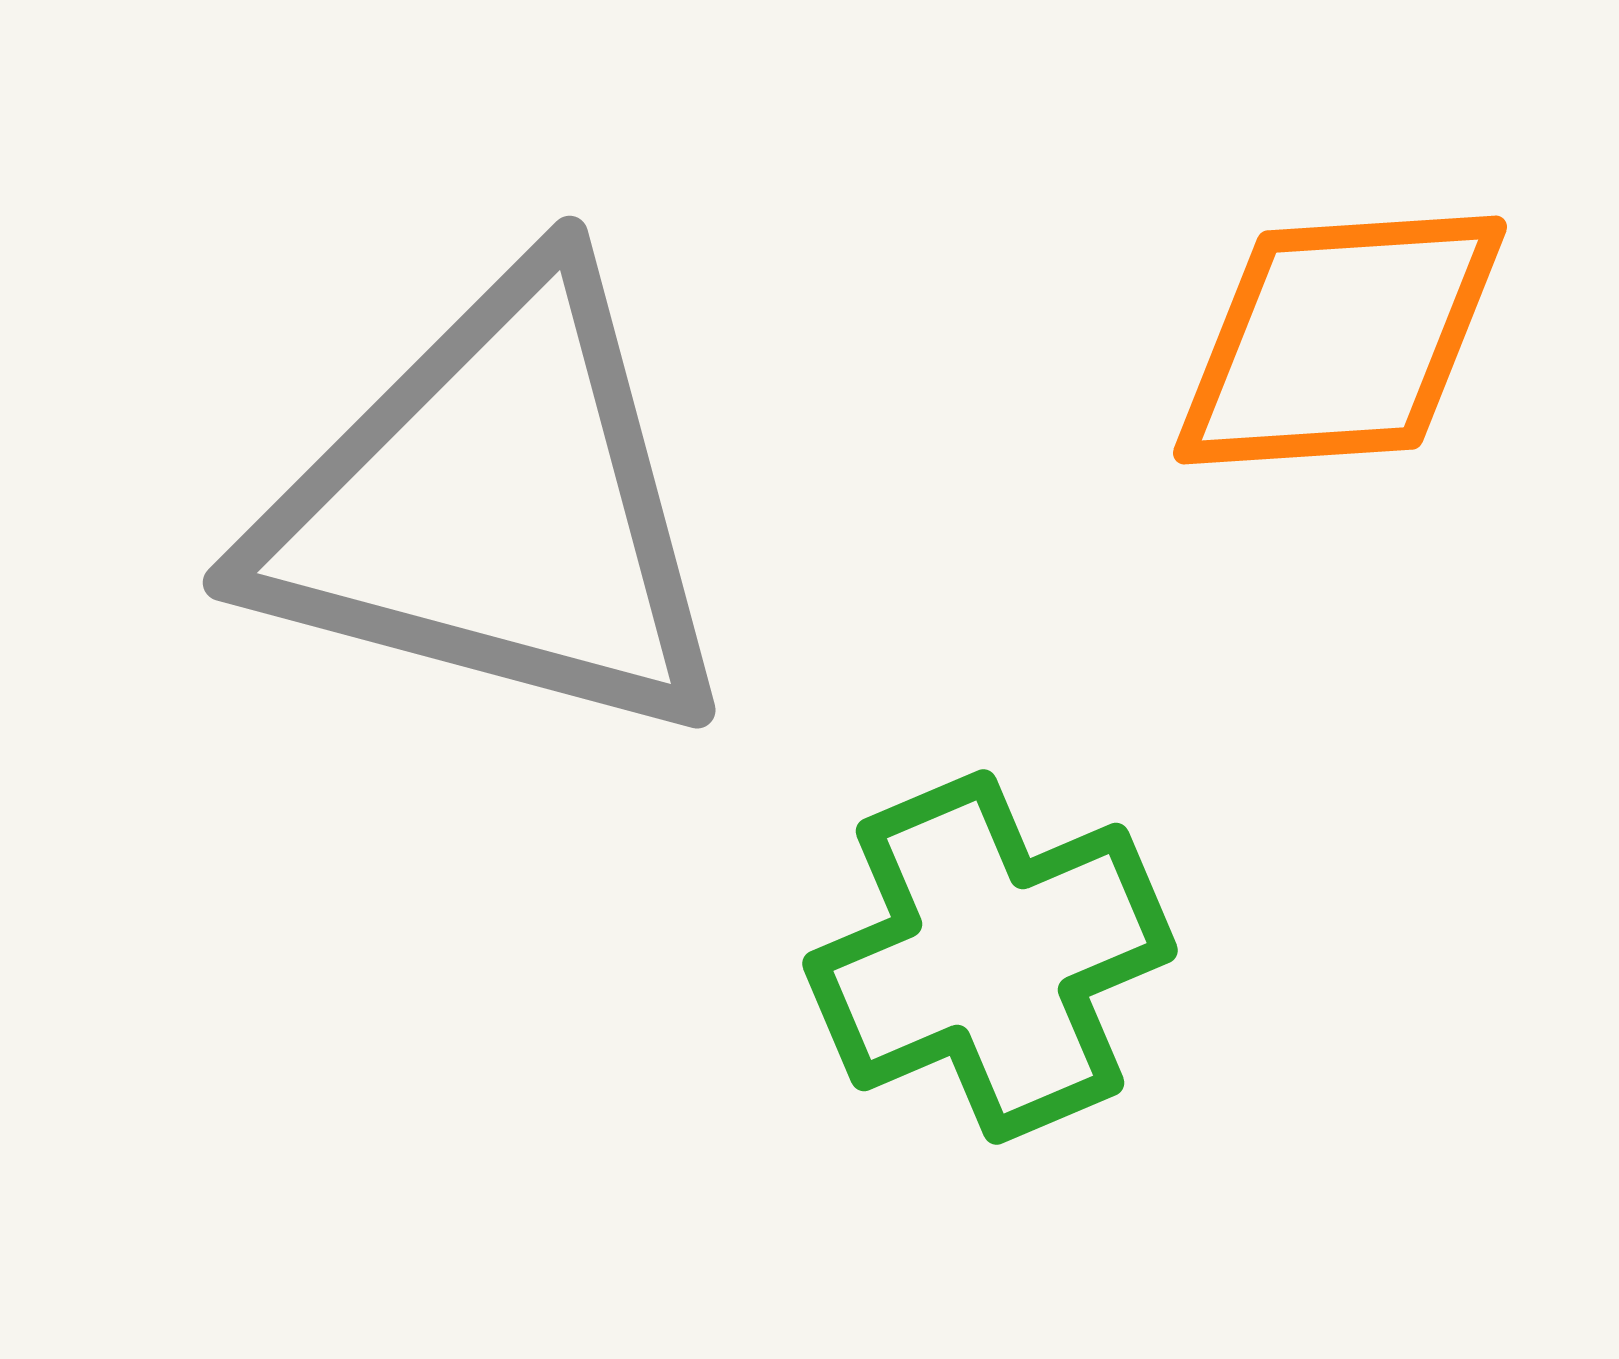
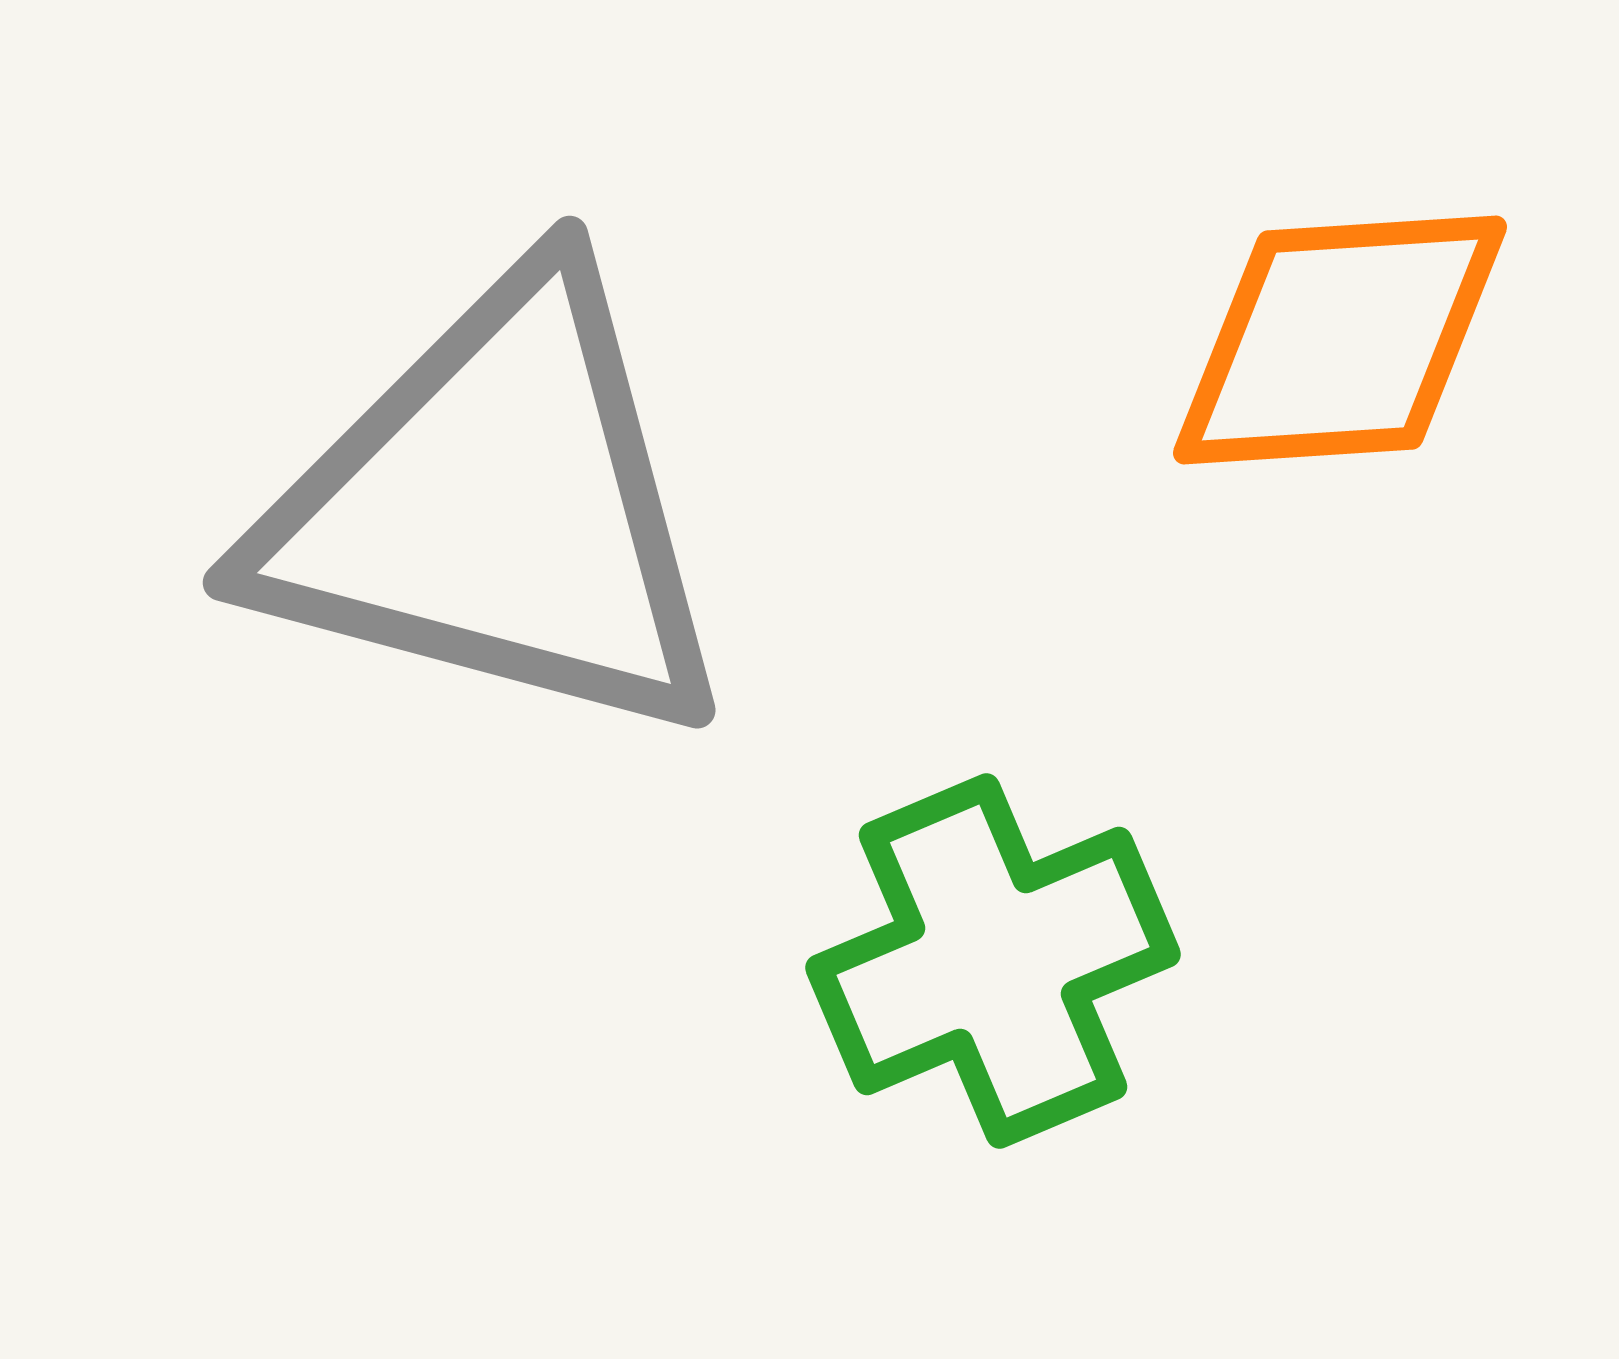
green cross: moved 3 px right, 4 px down
